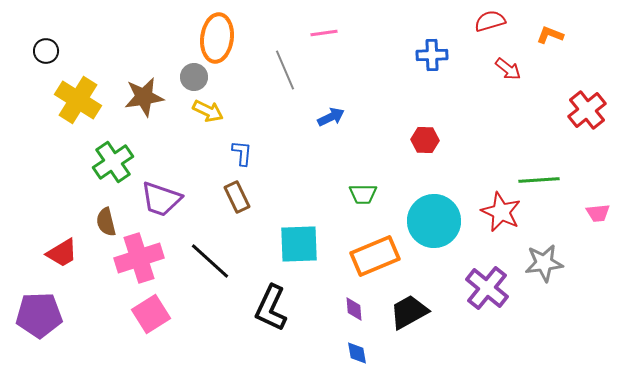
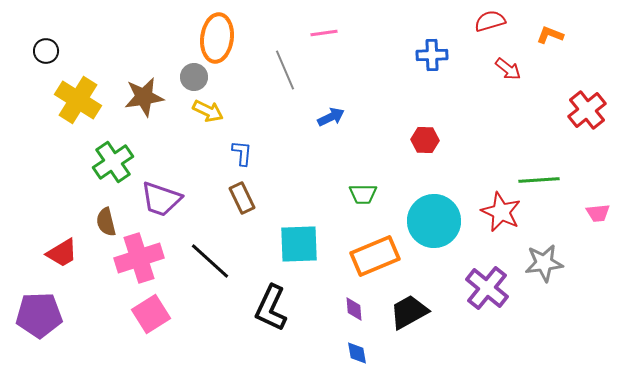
brown rectangle: moved 5 px right, 1 px down
